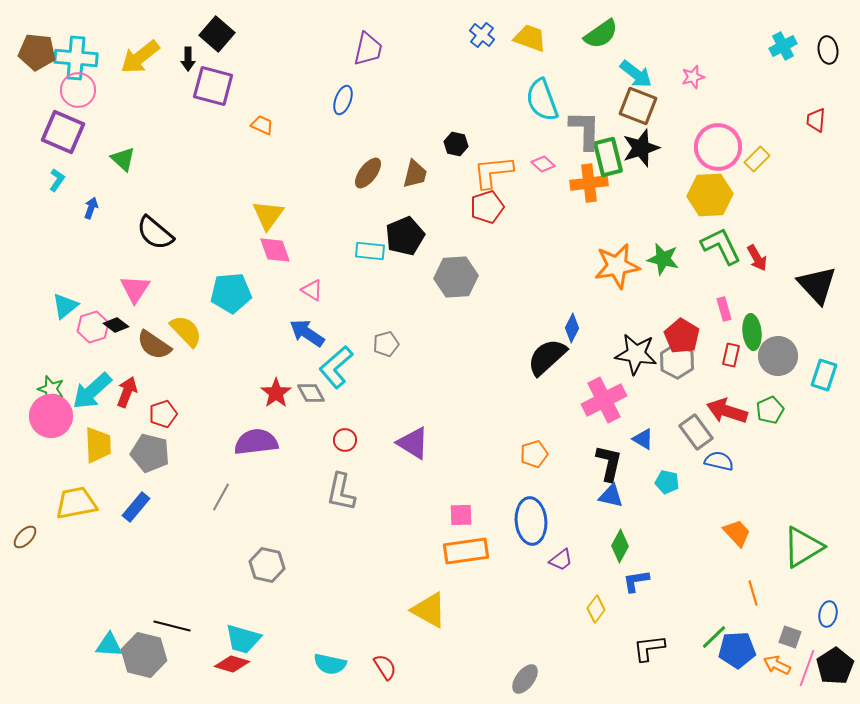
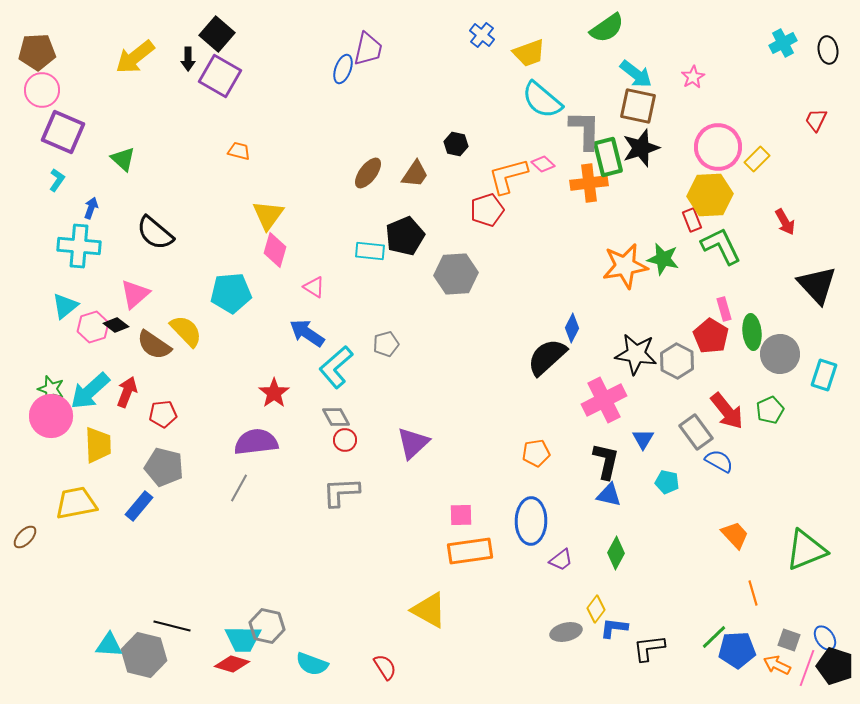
green semicircle at (601, 34): moved 6 px right, 6 px up
yellow trapezoid at (530, 38): moved 1 px left, 15 px down; rotated 140 degrees clockwise
cyan cross at (783, 46): moved 3 px up
brown pentagon at (37, 52): rotated 9 degrees counterclockwise
yellow arrow at (140, 57): moved 5 px left
cyan cross at (76, 58): moved 3 px right, 188 px down
pink star at (693, 77): rotated 15 degrees counterclockwise
purple square at (213, 86): moved 7 px right, 10 px up; rotated 15 degrees clockwise
pink circle at (78, 90): moved 36 px left
blue ellipse at (343, 100): moved 31 px up
cyan semicircle at (542, 100): rotated 30 degrees counterclockwise
brown square at (638, 106): rotated 9 degrees counterclockwise
red trapezoid at (816, 120): rotated 20 degrees clockwise
orange trapezoid at (262, 125): moved 23 px left, 26 px down; rotated 10 degrees counterclockwise
orange L-shape at (493, 172): moved 15 px right, 4 px down; rotated 9 degrees counterclockwise
brown trapezoid at (415, 174): rotated 20 degrees clockwise
red pentagon at (487, 207): moved 3 px down
pink diamond at (275, 250): rotated 36 degrees clockwise
red arrow at (757, 258): moved 28 px right, 36 px up
orange star at (617, 266): moved 8 px right
gray hexagon at (456, 277): moved 3 px up
pink triangle at (135, 289): moved 5 px down; rotated 16 degrees clockwise
pink triangle at (312, 290): moved 2 px right, 3 px up
red pentagon at (682, 336): moved 29 px right
red rectangle at (731, 355): moved 39 px left, 135 px up; rotated 35 degrees counterclockwise
gray circle at (778, 356): moved 2 px right, 2 px up
cyan arrow at (92, 391): moved 2 px left
red star at (276, 393): moved 2 px left
gray diamond at (311, 393): moved 25 px right, 24 px down
red arrow at (727, 411): rotated 147 degrees counterclockwise
red pentagon at (163, 414): rotated 12 degrees clockwise
blue triangle at (643, 439): rotated 30 degrees clockwise
purple triangle at (413, 443): rotated 45 degrees clockwise
gray pentagon at (150, 453): moved 14 px right, 14 px down
orange pentagon at (534, 454): moved 2 px right, 1 px up; rotated 8 degrees clockwise
blue semicircle at (719, 461): rotated 16 degrees clockwise
black L-shape at (609, 463): moved 3 px left, 2 px up
gray L-shape at (341, 492): rotated 75 degrees clockwise
blue triangle at (611, 496): moved 2 px left, 1 px up
gray line at (221, 497): moved 18 px right, 9 px up
blue rectangle at (136, 507): moved 3 px right, 1 px up
blue ellipse at (531, 521): rotated 6 degrees clockwise
orange trapezoid at (737, 533): moved 2 px left, 2 px down
green diamond at (620, 546): moved 4 px left, 7 px down
green triangle at (803, 547): moved 3 px right, 3 px down; rotated 9 degrees clockwise
orange rectangle at (466, 551): moved 4 px right
gray hexagon at (267, 565): moved 61 px down
blue L-shape at (636, 581): moved 22 px left, 47 px down; rotated 16 degrees clockwise
blue ellipse at (828, 614): moved 3 px left, 24 px down; rotated 45 degrees counterclockwise
gray square at (790, 637): moved 1 px left, 3 px down
cyan trapezoid at (243, 639): rotated 15 degrees counterclockwise
cyan semicircle at (330, 664): moved 18 px left; rotated 8 degrees clockwise
black pentagon at (835, 666): rotated 21 degrees counterclockwise
gray ellipse at (525, 679): moved 41 px right, 47 px up; rotated 40 degrees clockwise
